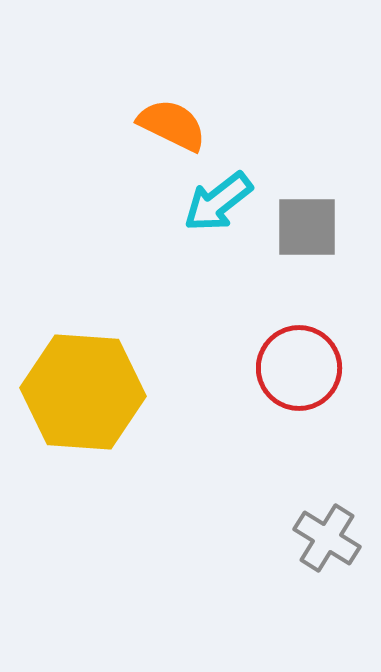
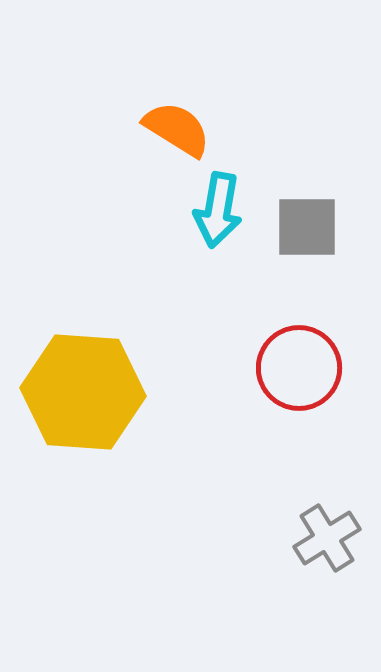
orange semicircle: moved 5 px right, 4 px down; rotated 6 degrees clockwise
cyan arrow: moved 8 px down; rotated 42 degrees counterclockwise
gray cross: rotated 26 degrees clockwise
